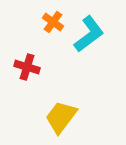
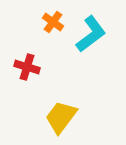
cyan L-shape: moved 2 px right
